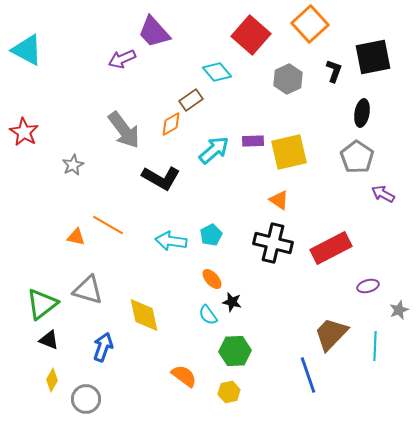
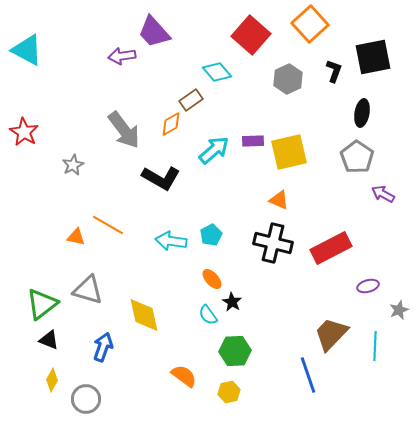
purple arrow at (122, 59): moved 3 px up; rotated 16 degrees clockwise
orange triangle at (279, 200): rotated 10 degrees counterclockwise
black star at (232, 302): rotated 18 degrees clockwise
